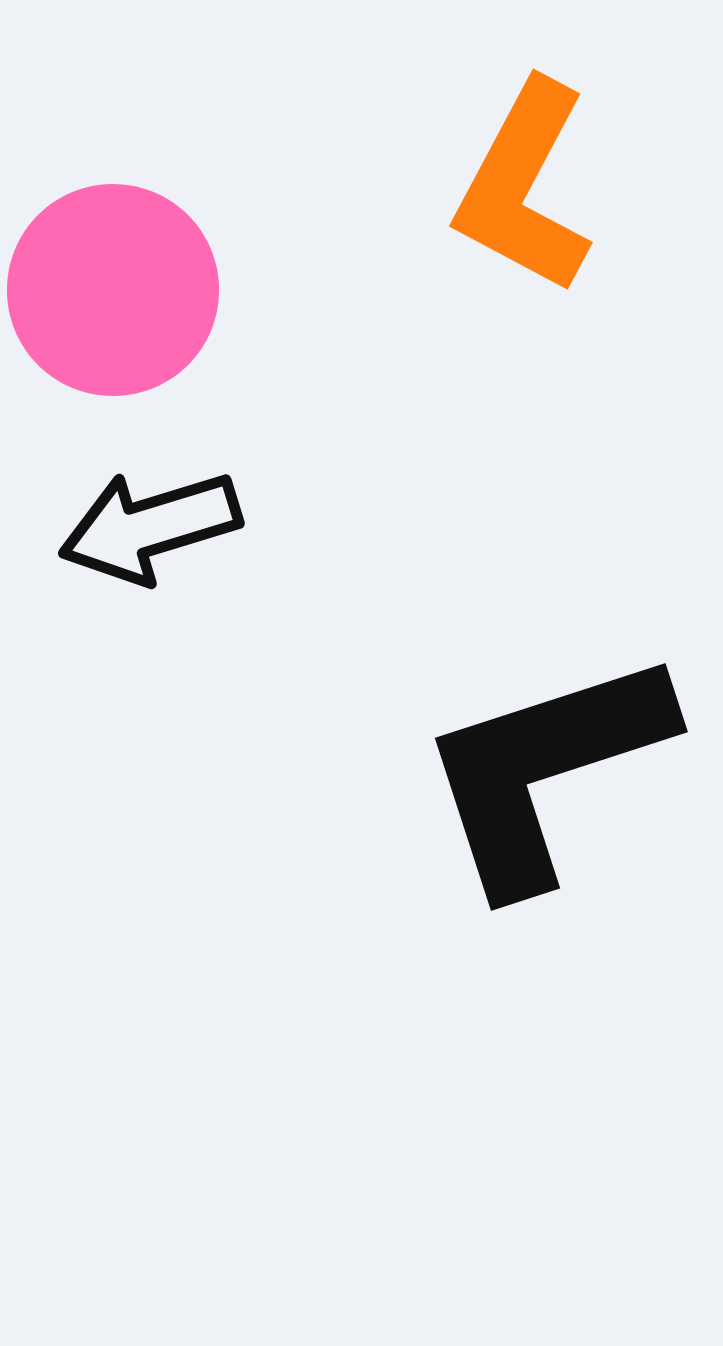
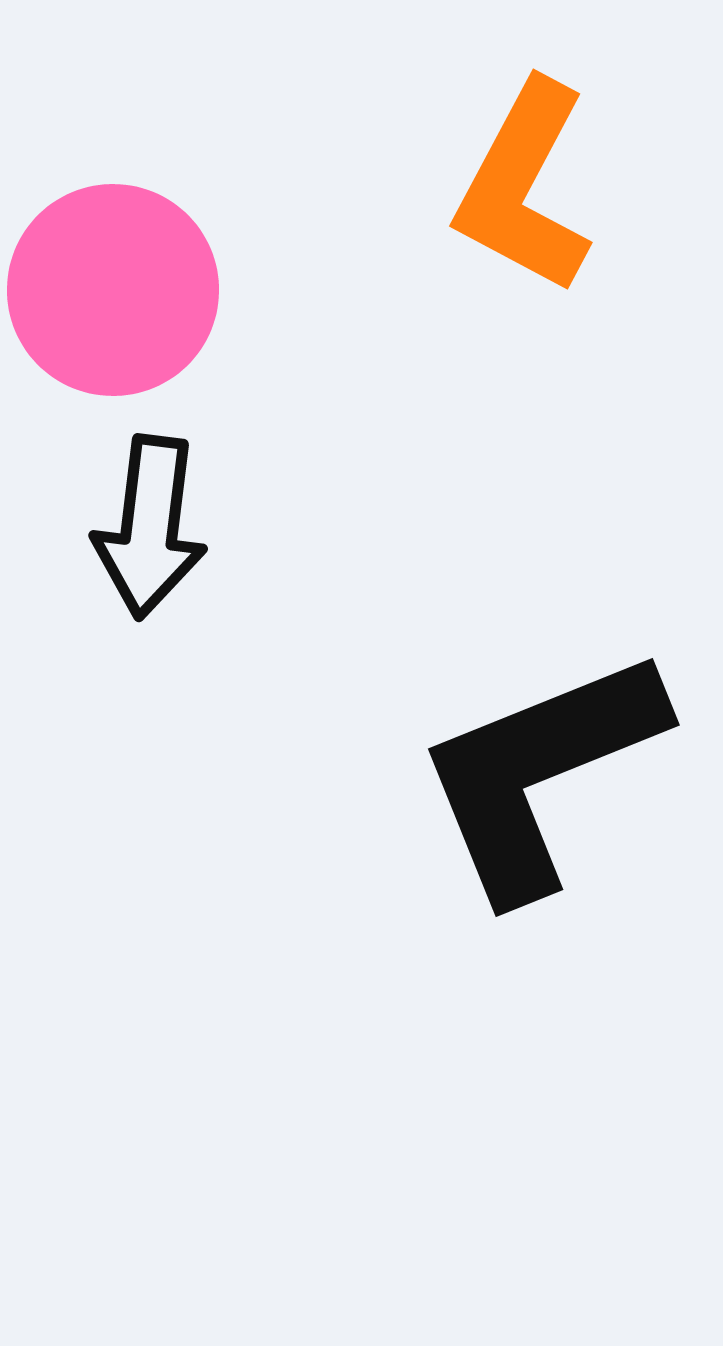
black arrow: rotated 66 degrees counterclockwise
black L-shape: moved 5 px left, 3 px down; rotated 4 degrees counterclockwise
